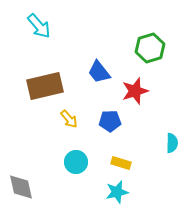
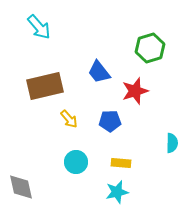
cyan arrow: moved 1 px down
yellow rectangle: rotated 12 degrees counterclockwise
